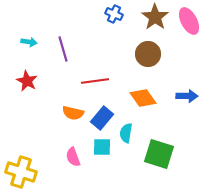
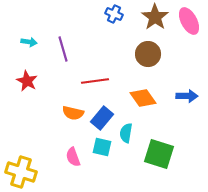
cyan square: rotated 12 degrees clockwise
